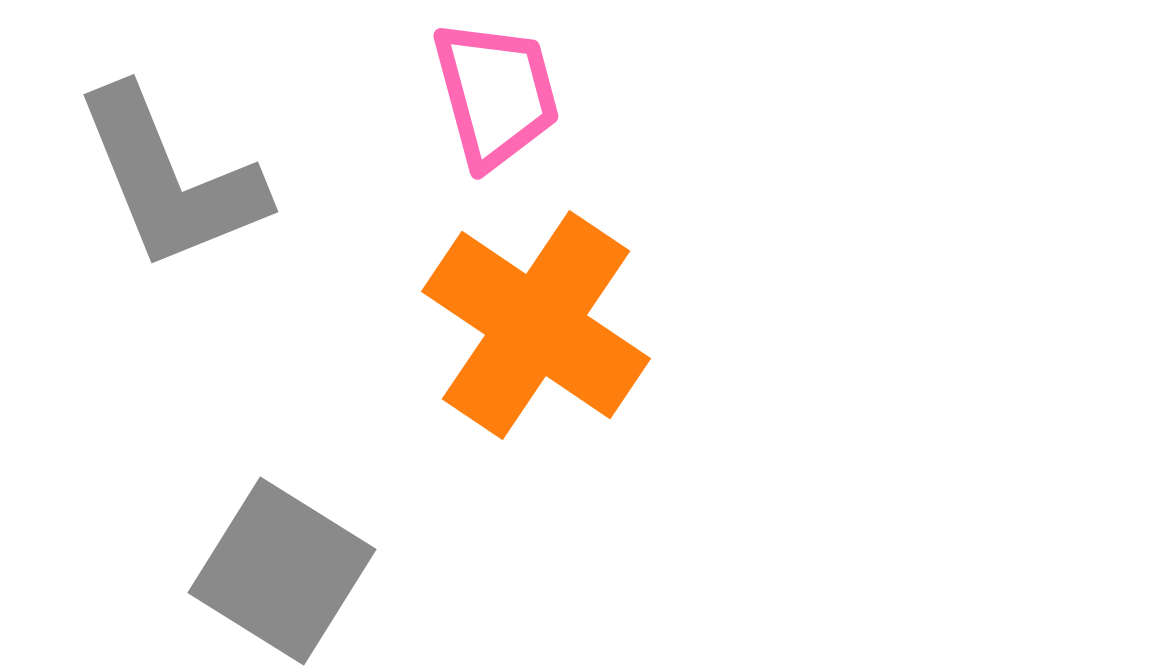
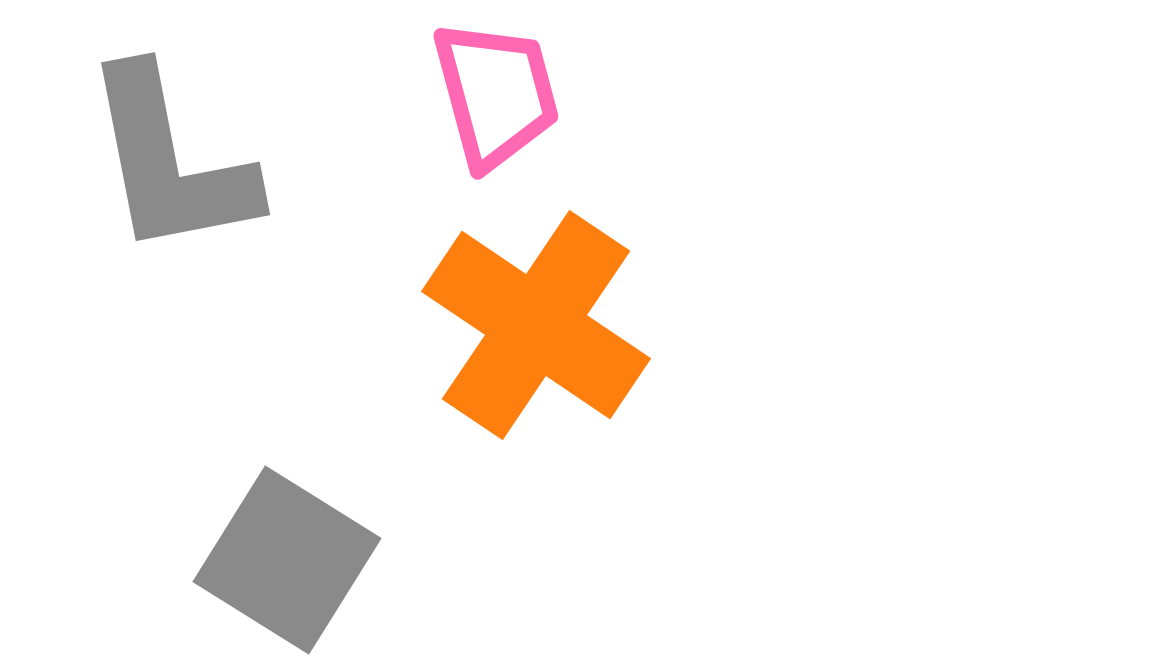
gray L-shape: moved 17 px up; rotated 11 degrees clockwise
gray square: moved 5 px right, 11 px up
